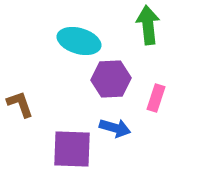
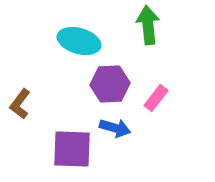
purple hexagon: moved 1 px left, 5 px down
pink rectangle: rotated 20 degrees clockwise
brown L-shape: rotated 124 degrees counterclockwise
